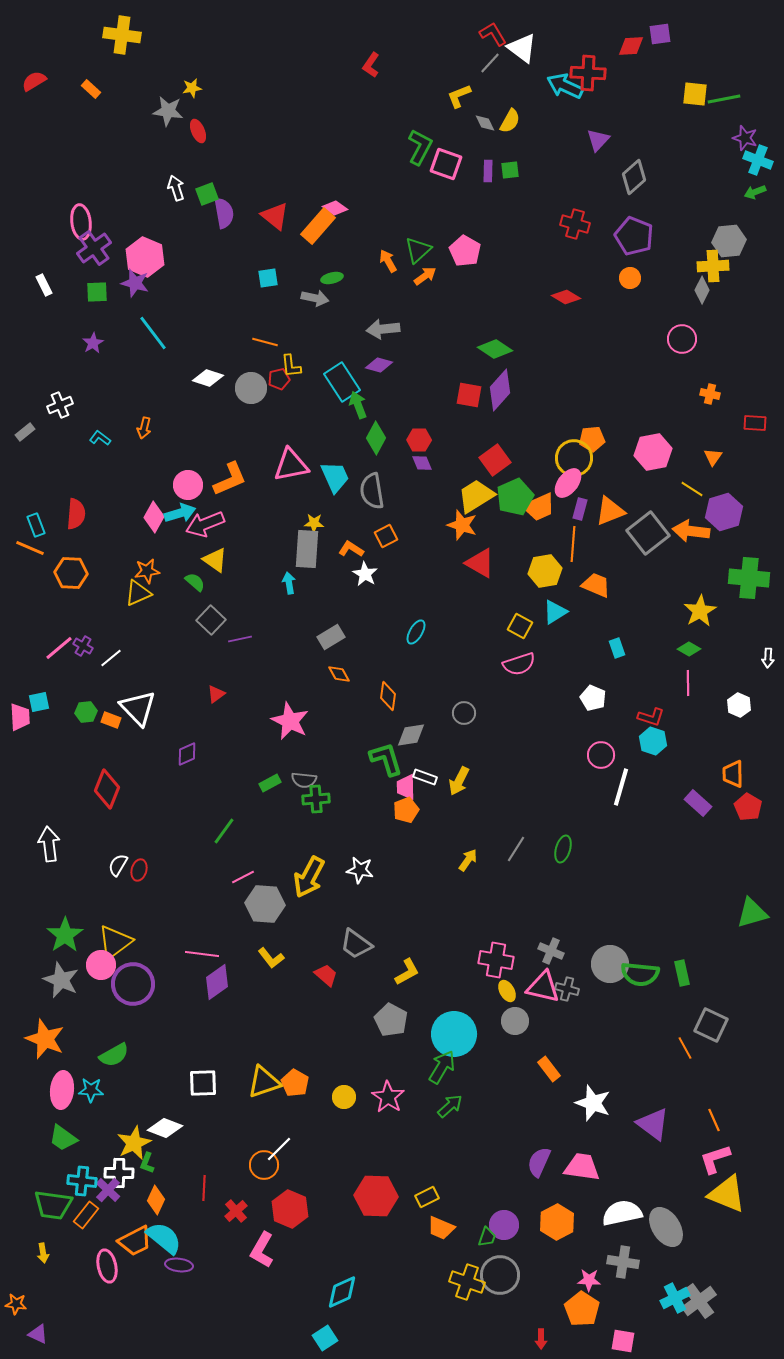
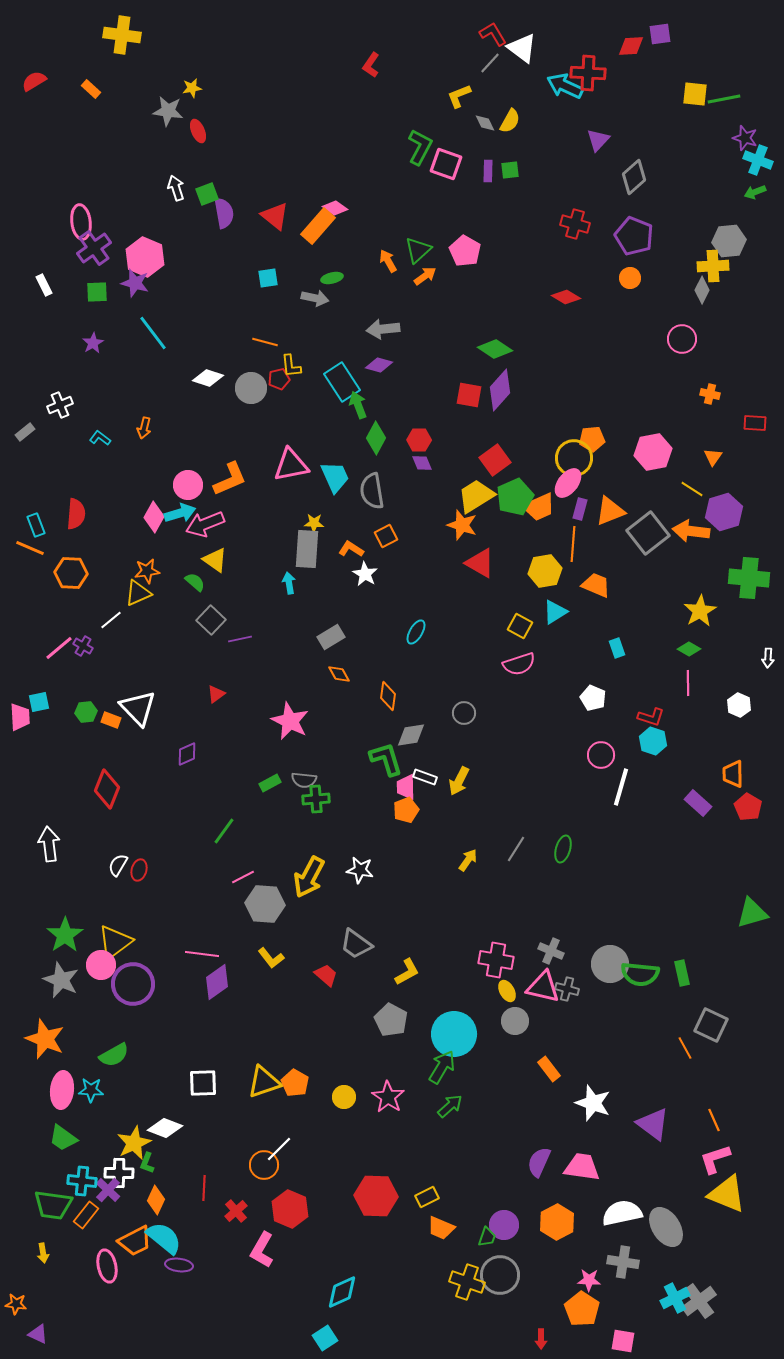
white line at (111, 658): moved 38 px up
